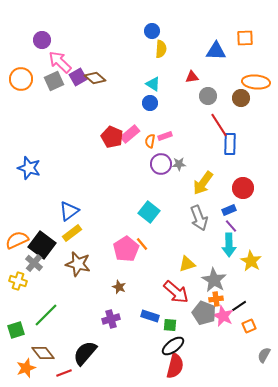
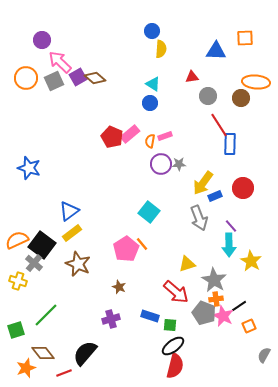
orange circle at (21, 79): moved 5 px right, 1 px up
blue rectangle at (229, 210): moved 14 px left, 14 px up
brown star at (78, 264): rotated 10 degrees clockwise
